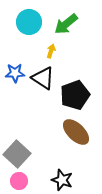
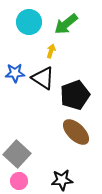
black star: rotated 25 degrees counterclockwise
